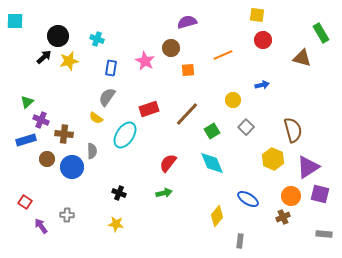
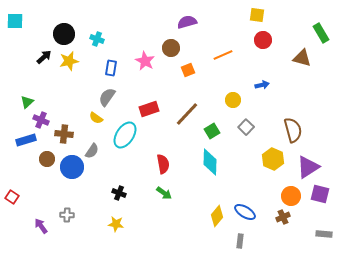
black circle at (58, 36): moved 6 px right, 2 px up
orange square at (188, 70): rotated 16 degrees counterclockwise
gray semicircle at (92, 151): rotated 35 degrees clockwise
red semicircle at (168, 163): moved 5 px left, 1 px down; rotated 132 degrees clockwise
cyan diamond at (212, 163): moved 2 px left, 1 px up; rotated 24 degrees clockwise
green arrow at (164, 193): rotated 49 degrees clockwise
blue ellipse at (248, 199): moved 3 px left, 13 px down
red square at (25, 202): moved 13 px left, 5 px up
